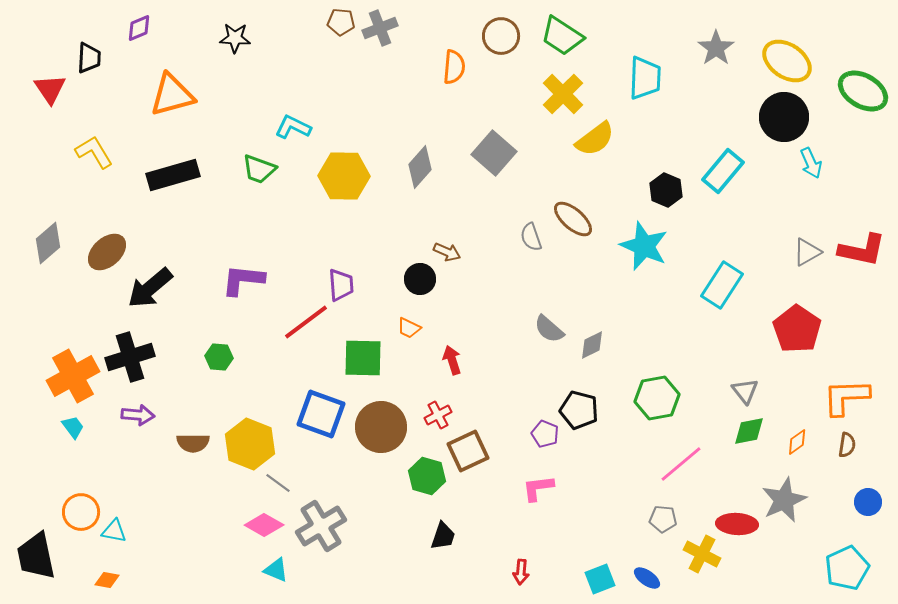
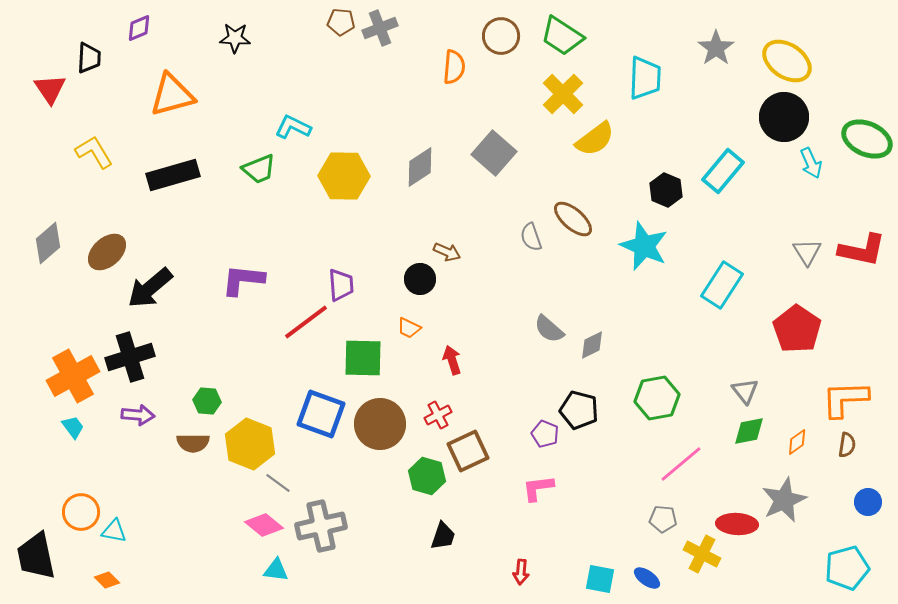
green ellipse at (863, 91): moved 4 px right, 48 px down; rotated 6 degrees counterclockwise
gray diamond at (420, 167): rotated 15 degrees clockwise
green trapezoid at (259, 169): rotated 42 degrees counterclockwise
gray triangle at (807, 252): rotated 32 degrees counterclockwise
green hexagon at (219, 357): moved 12 px left, 44 px down
orange L-shape at (846, 397): moved 1 px left, 2 px down
brown circle at (381, 427): moved 1 px left, 3 px up
pink diamond at (264, 525): rotated 9 degrees clockwise
gray cross at (321, 526): rotated 18 degrees clockwise
cyan pentagon at (847, 568): rotated 9 degrees clockwise
cyan triangle at (276, 570): rotated 16 degrees counterclockwise
cyan square at (600, 579): rotated 32 degrees clockwise
orange diamond at (107, 580): rotated 35 degrees clockwise
